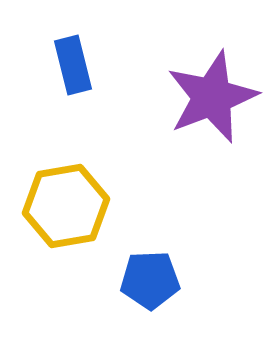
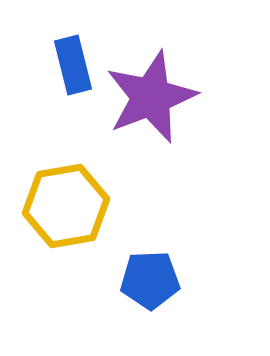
purple star: moved 61 px left
